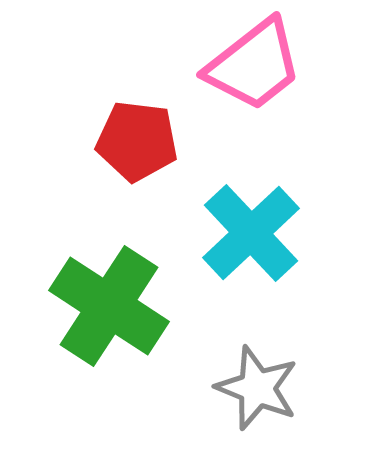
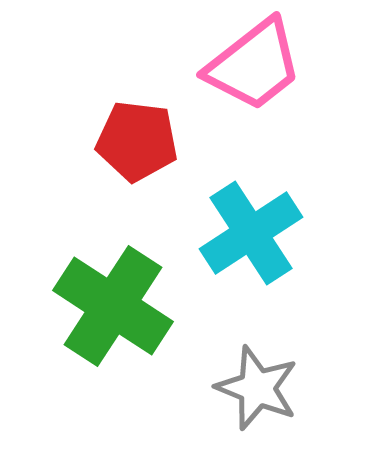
cyan cross: rotated 10 degrees clockwise
green cross: moved 4 px right
